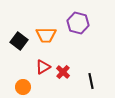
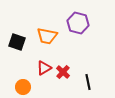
orange trapezoid: moved 1 px right, 1 px down; rotated 10 degrees clockwise
black square: moved 2 px left, 1 px down; rotated 18 degrees counterclockwise
red triangle: moved 1 px right, 1 px down
black line: moved 3 px left, 1 px down
